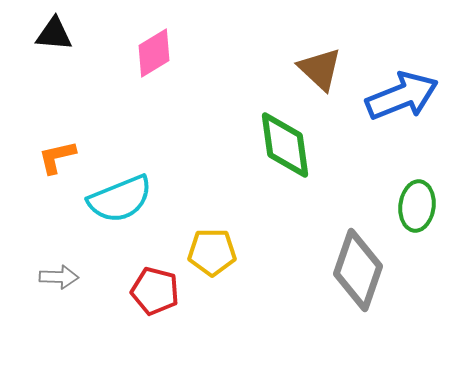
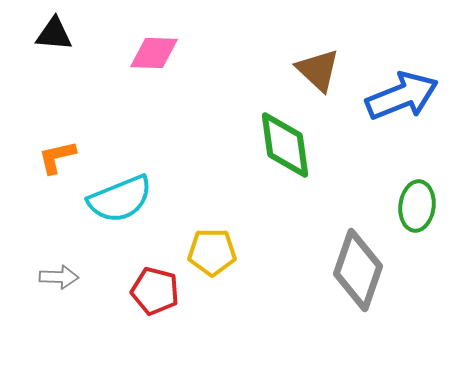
pink diamond: rotated 33 degrees clockwise
brown triangle: moved 2 px left, 1 px down
